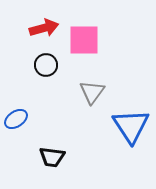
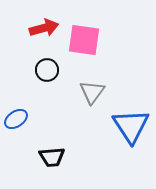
pink square: rotated 8 degrees clockwise
black circle: moved 1 px right, 5 px down
black trapezoid: rotated 12 degrees counterclockwise
